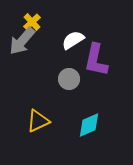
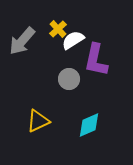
yellow cross: moved 26 px right, 7 px down
